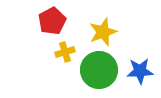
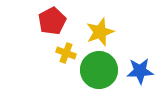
yellow star: moved 3 px left
yellow cross: moved 1 px right, 1 px down; rotated 36 degrees clockwise
